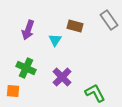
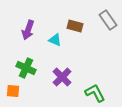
gray rectangle: moved 1 px left
cyan triangle: rotated 40 degrees counterclockwise
